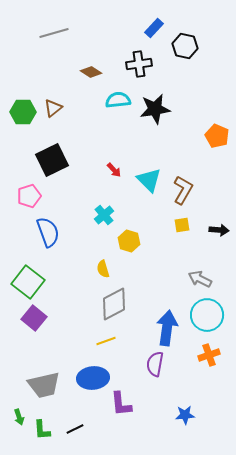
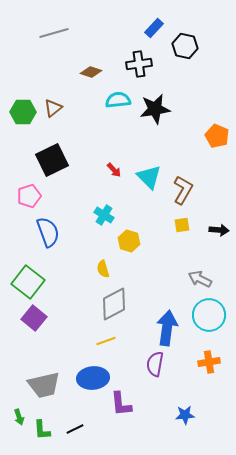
brown diamond: rotated 15 degrees counterclockwise
cyan triangle: moved 3 px up
cyan cross: rotated 18 degrees counterclockwise
cyan circle: moved 2 px right
orange cross: moved 7 px down; rotated 10 degrees clockwise
